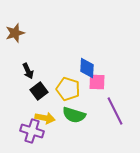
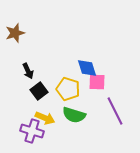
blue diamond: rotated 20 degrees counterclockwise
yellow arrow: rotated 12 degrees clockwise
